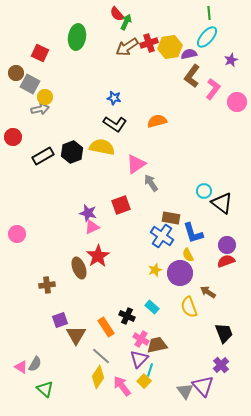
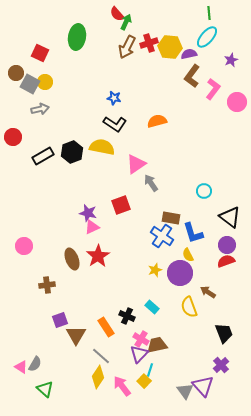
brown arrow at (127, 47): rotated 30 degrees counterclockwise
yellow hexagon at (170, 47): rotated 15 degrees clockwise
yellow circle at (45, 97): moved 15 px up
black triangle at (222, 203): moved 8 px right, 14 px down
pink circle at (17, 234): moved 7 px right, 12 px down
brown ellipse at (79, 268): moved 7 px left, 9 px up
purple triangle at (139, 359): moved 5 px up
